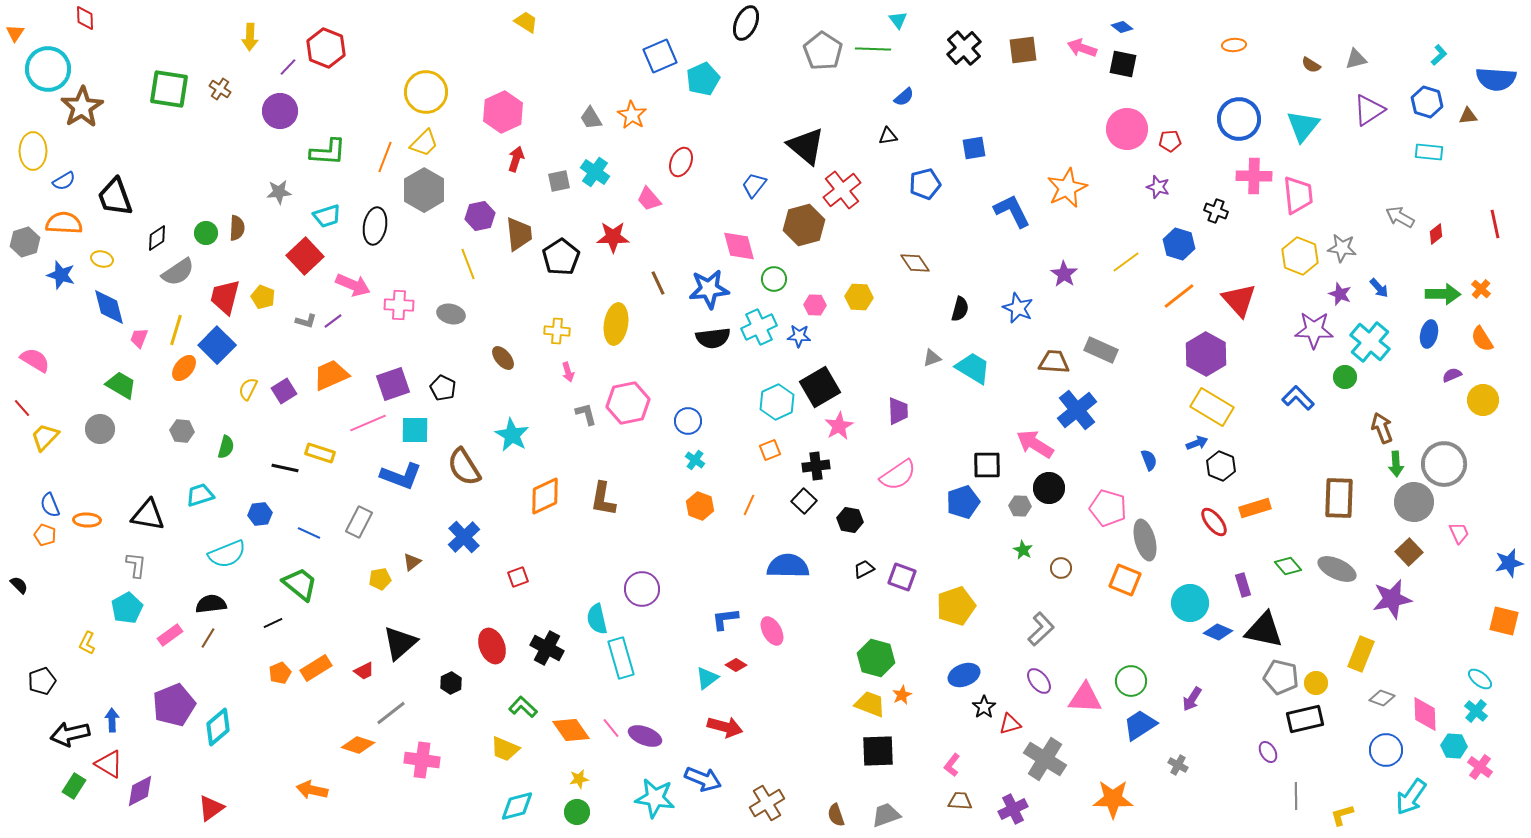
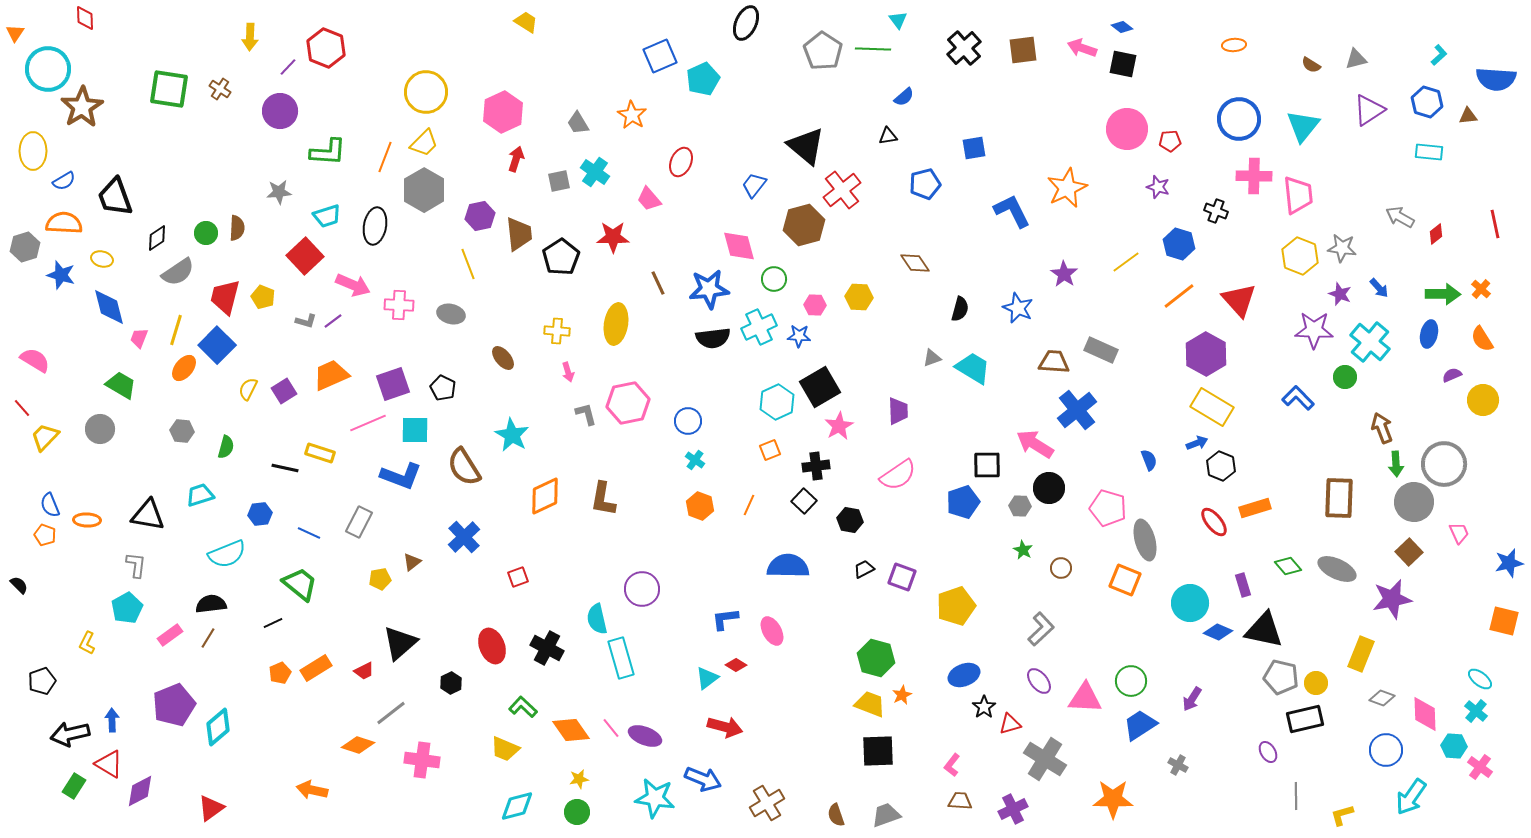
gray trapezoid at (591, 118): moved 13 px left, 5 px down
gray hexagon at (25, 242): moved 5 px down
